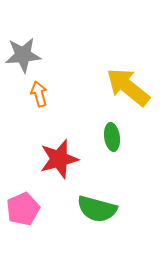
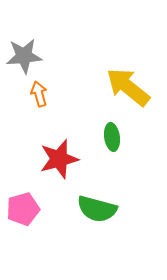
gray star: moved 1 px right, 1 px down
pink pentagon: rotated 8 degrees clockwise
